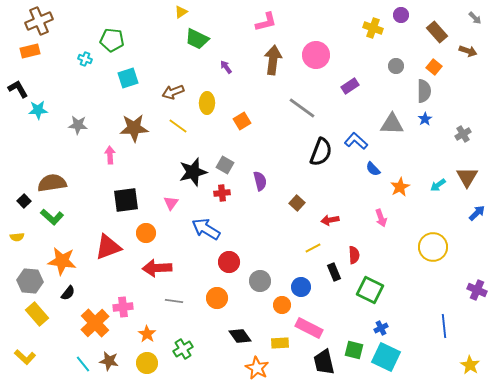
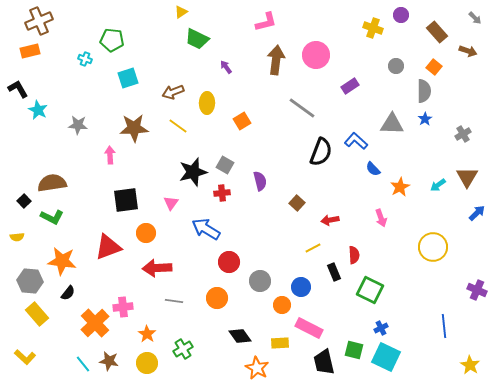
brown arrow at (273, 60): moved 3 px right
cyan star at (38, 110): rotated 30 degrees clockwise
green L-shape at (52, 217): rotated 15 degrees counterclockwise
